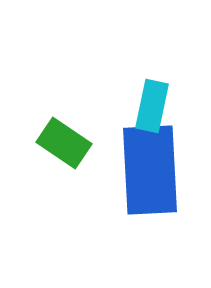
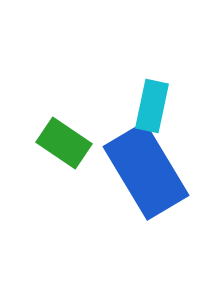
blue rectangle: moved 4 px left, 1 px down; rotated 28 degrees counterclockwise
